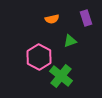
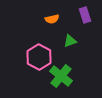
purple rectangle: moved 1 px left, 3 px up
